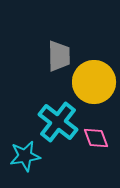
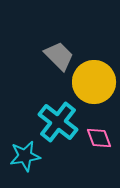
gray trapezoid: rotated 44 degrees counterclockwise
pink diamond: moved 3 px right
